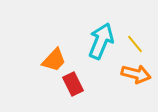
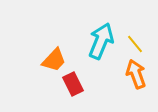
orange arrow: rotated 124 degrees counterclockwise
